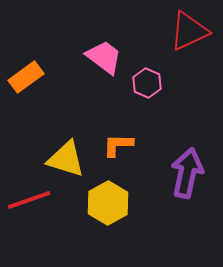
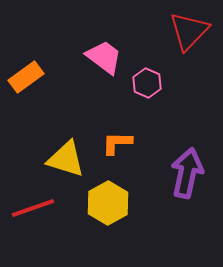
red triangle: rotated 21 degrees counterclockwise
orange L-shape: moved 1 px left, 2 px up
red line: moved 4 px right, 8 px down
